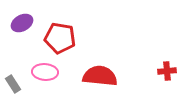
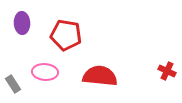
purple ellipse: rotated 65 degrees counterclockwise
red pentagon: moved 6 px right, 3 px up
red cross: rotated 30 degrees clockwise
